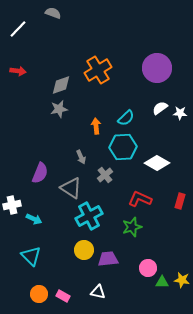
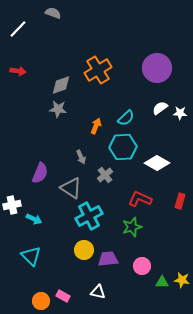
gray star: moved 1 px left; rotated 18 degrees clockwise
orange arrow: rotated 28 degrees clockwise
pink circle: moved 6 px left, 2 px up
orange circle: moved 2 px right, 7 px down
